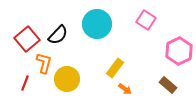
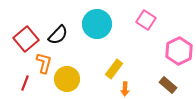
red square: moved 1 px left
yellow rectangle: moved 1 px left, 1 px down
orange arrow: rotated 56 degrees clockwise
